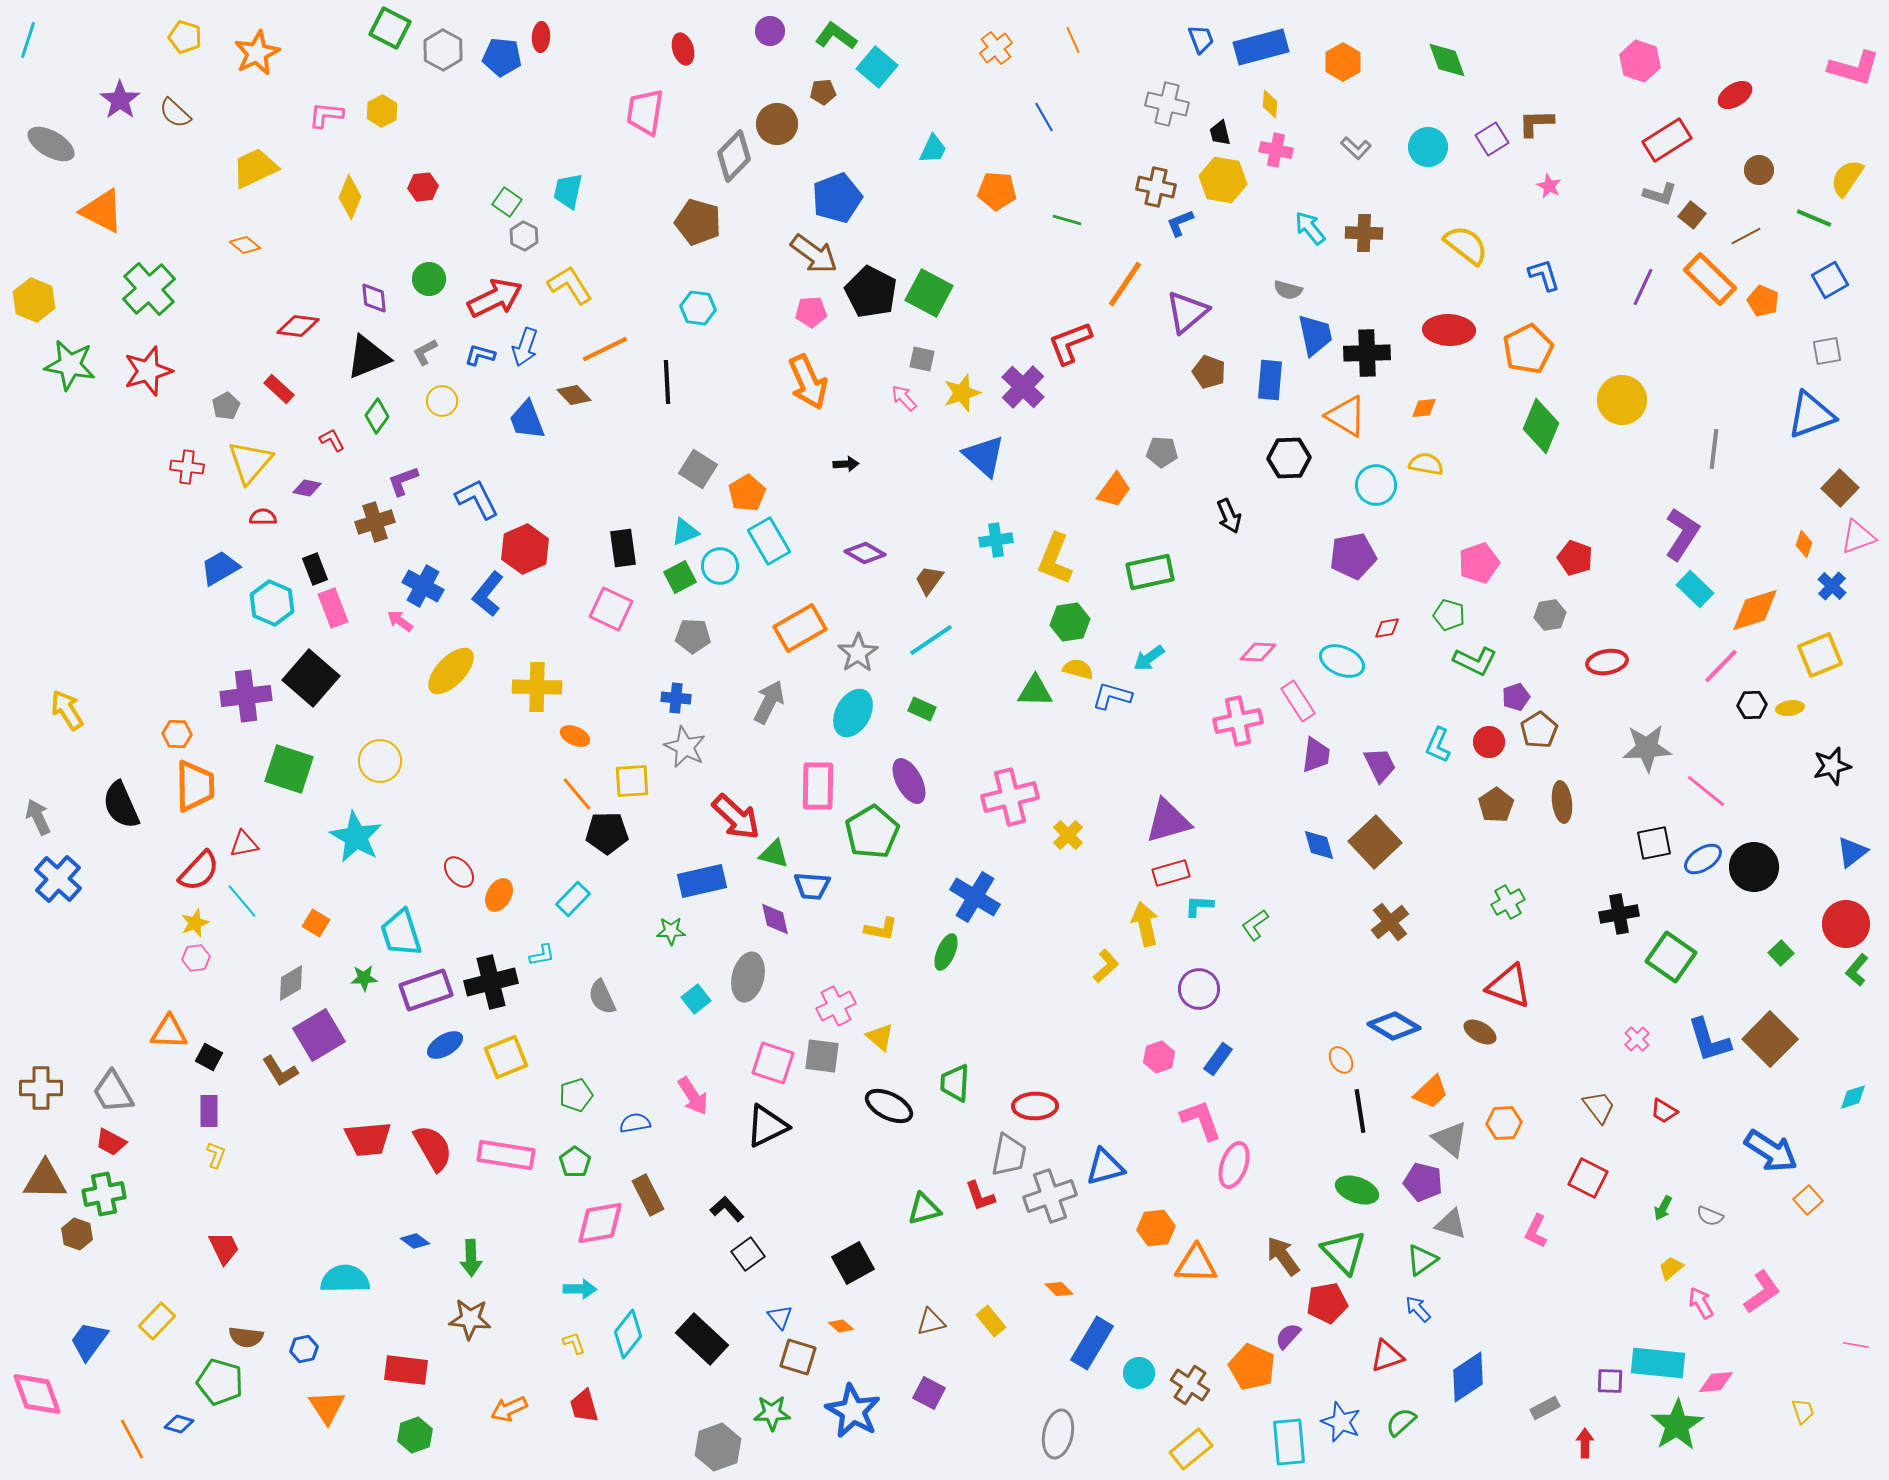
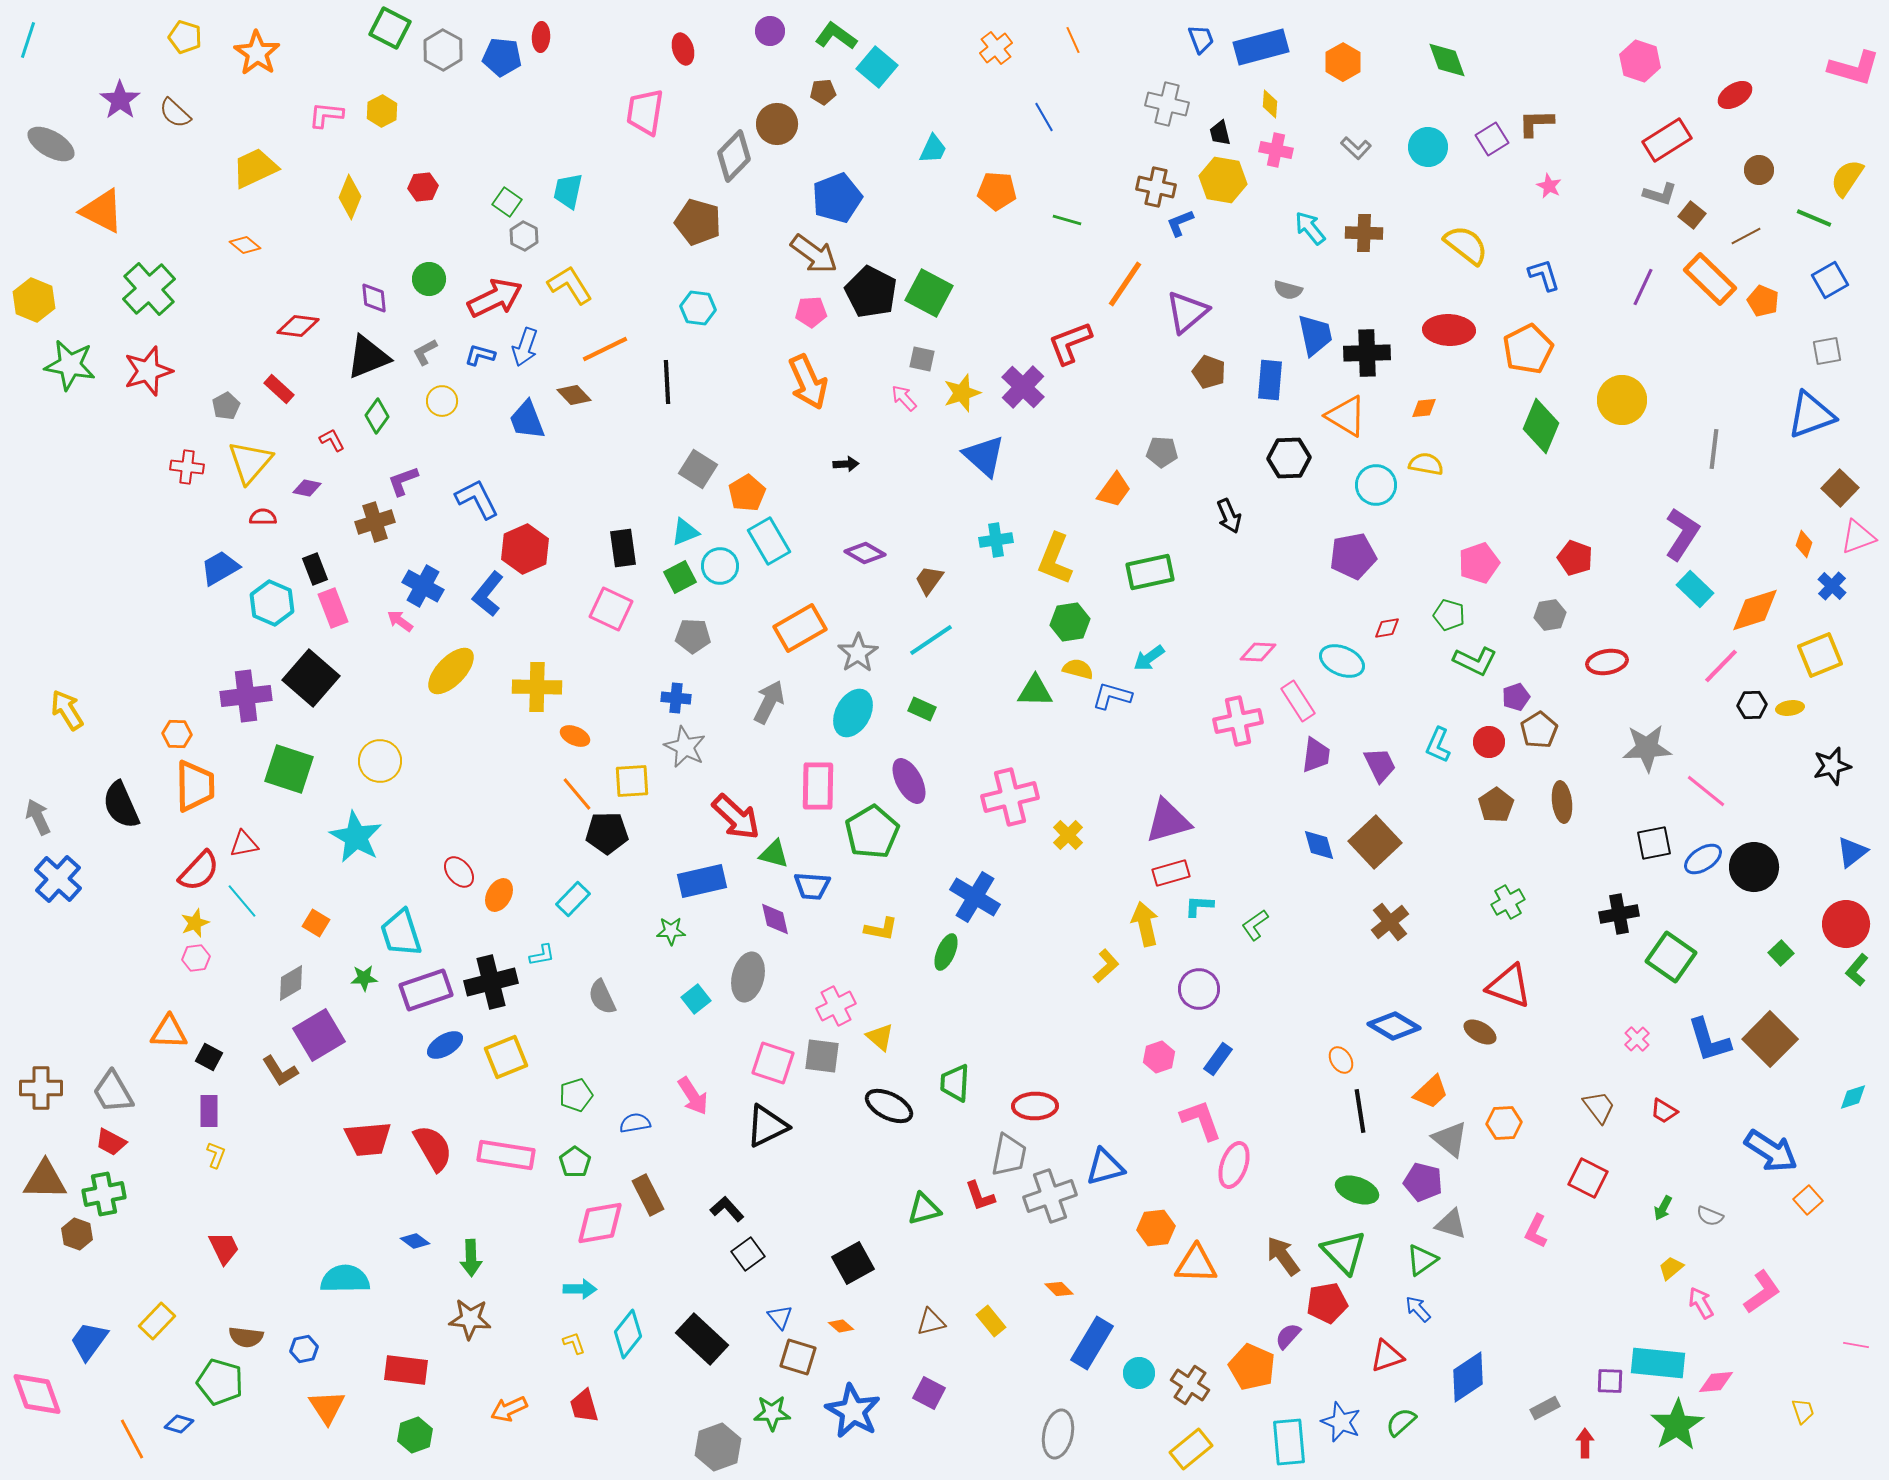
orange star at (257, 53): rotated 12 degrees counterclockwise
